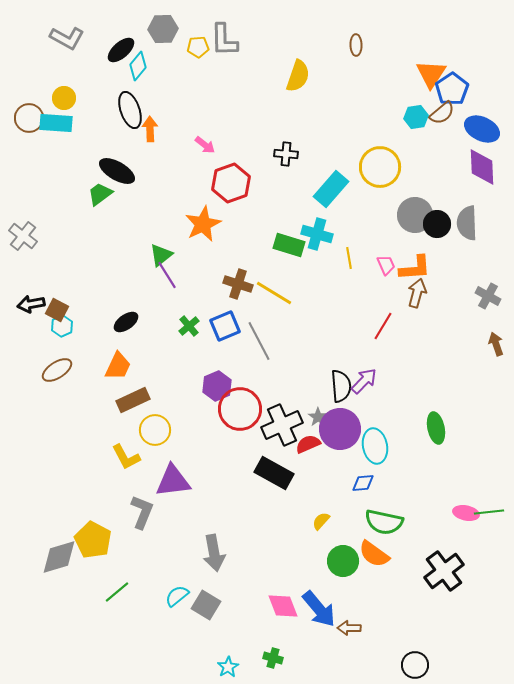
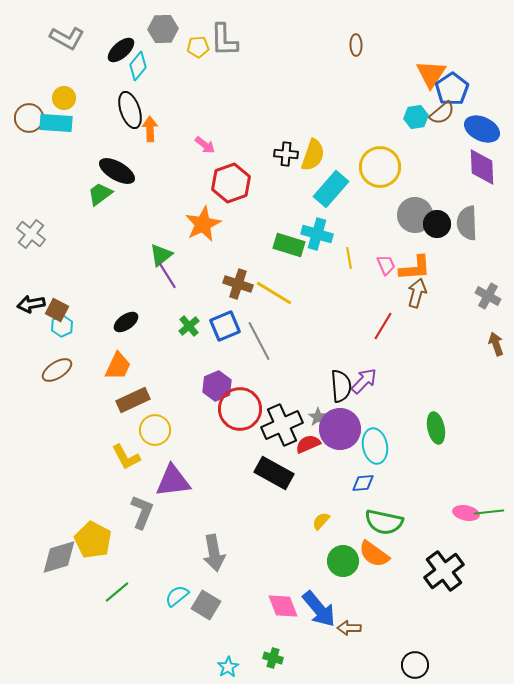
yellow semicircle at (298, 76): moved 15 px right, 79 px down
gray cross at (23, 236): moved 8 px right, 2 px up
